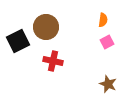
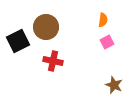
brown star: moved 6 px right, 1 px down
